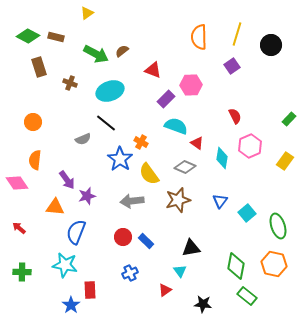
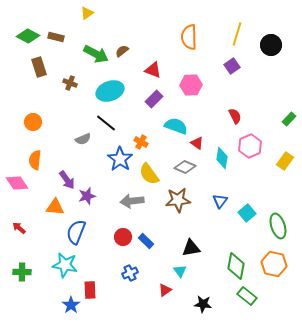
orange semicircle at (199, 37): moved 10 px left
purple rectangle at (166, 99): moved 12 px left
brown star at (178, 200): rotated 10 degrees clockwise
